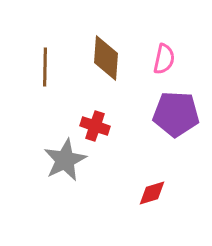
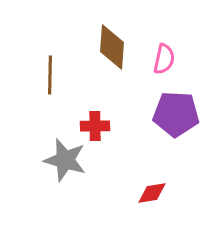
brown diamond: moved 6 px right, 11 px up
brown line: moved 5 px right, 8 px down
red cross: rotated 20 degrees counterclockwise
gray star: rotated 30 degrees counterclockwise
red diamond: rotated 8 degrees clockwise
